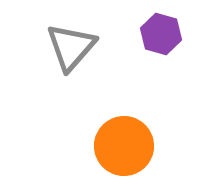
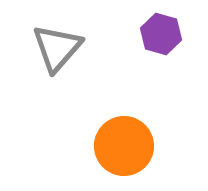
gray triangle: moved 14 px left, 1 px down
